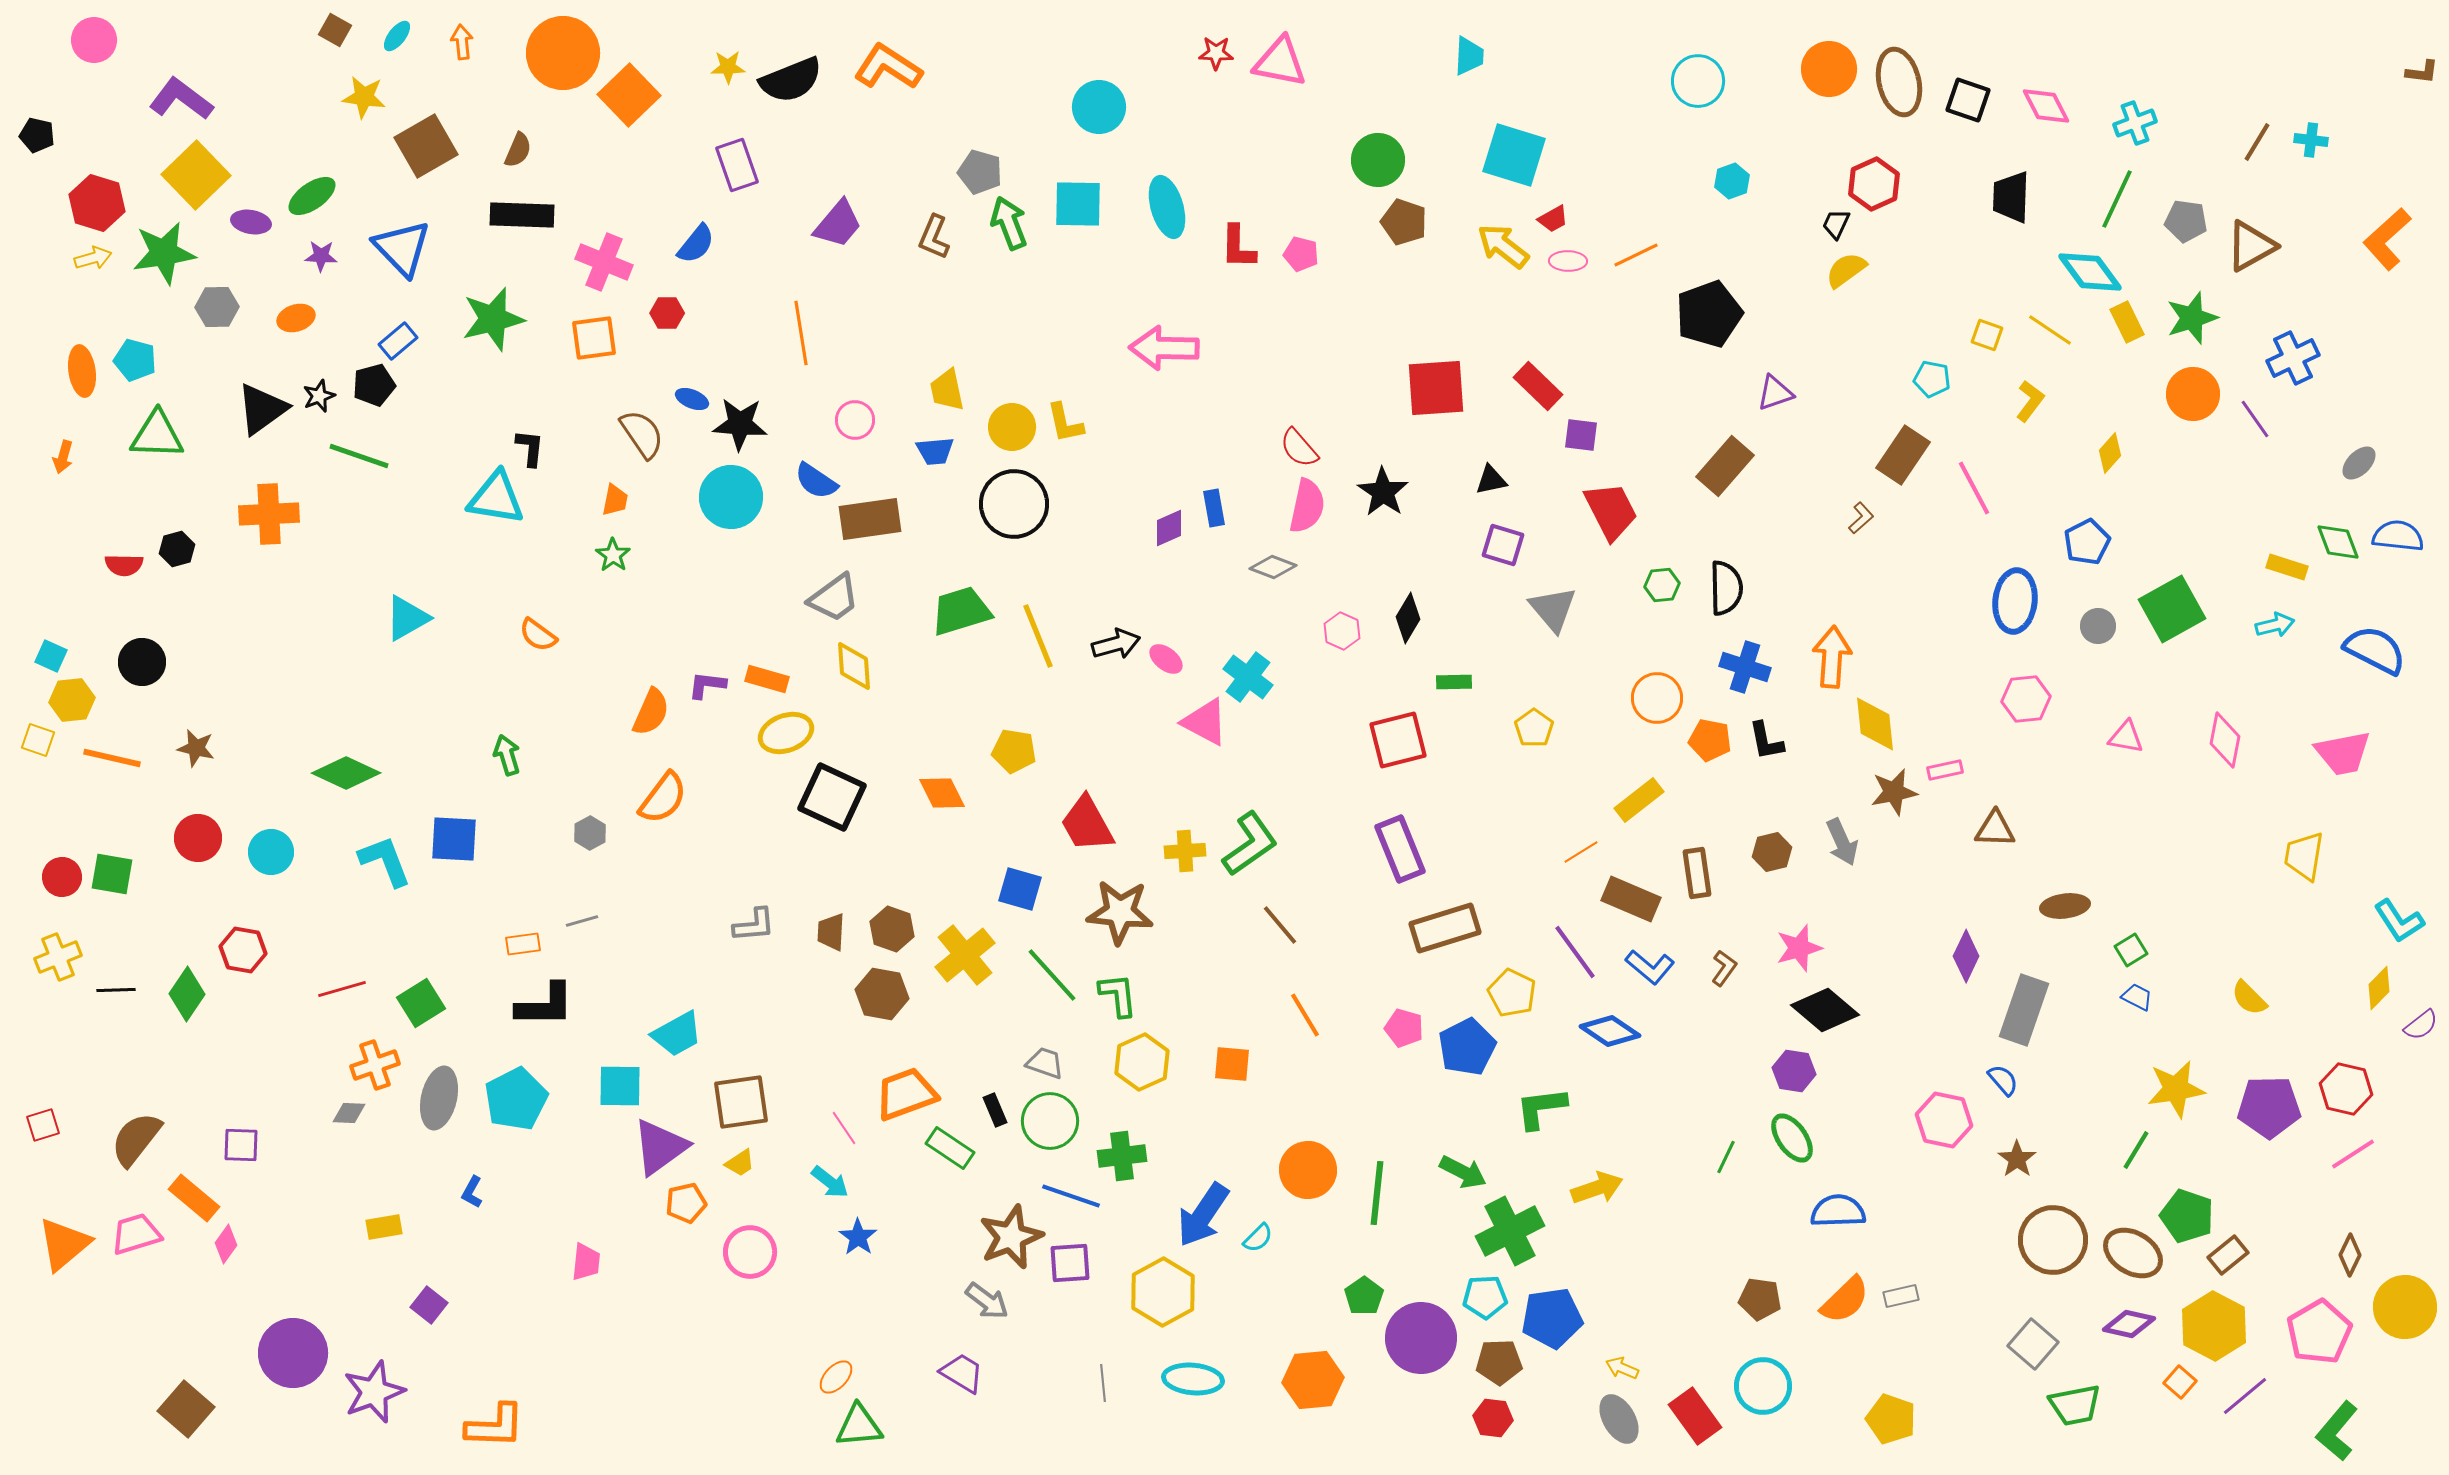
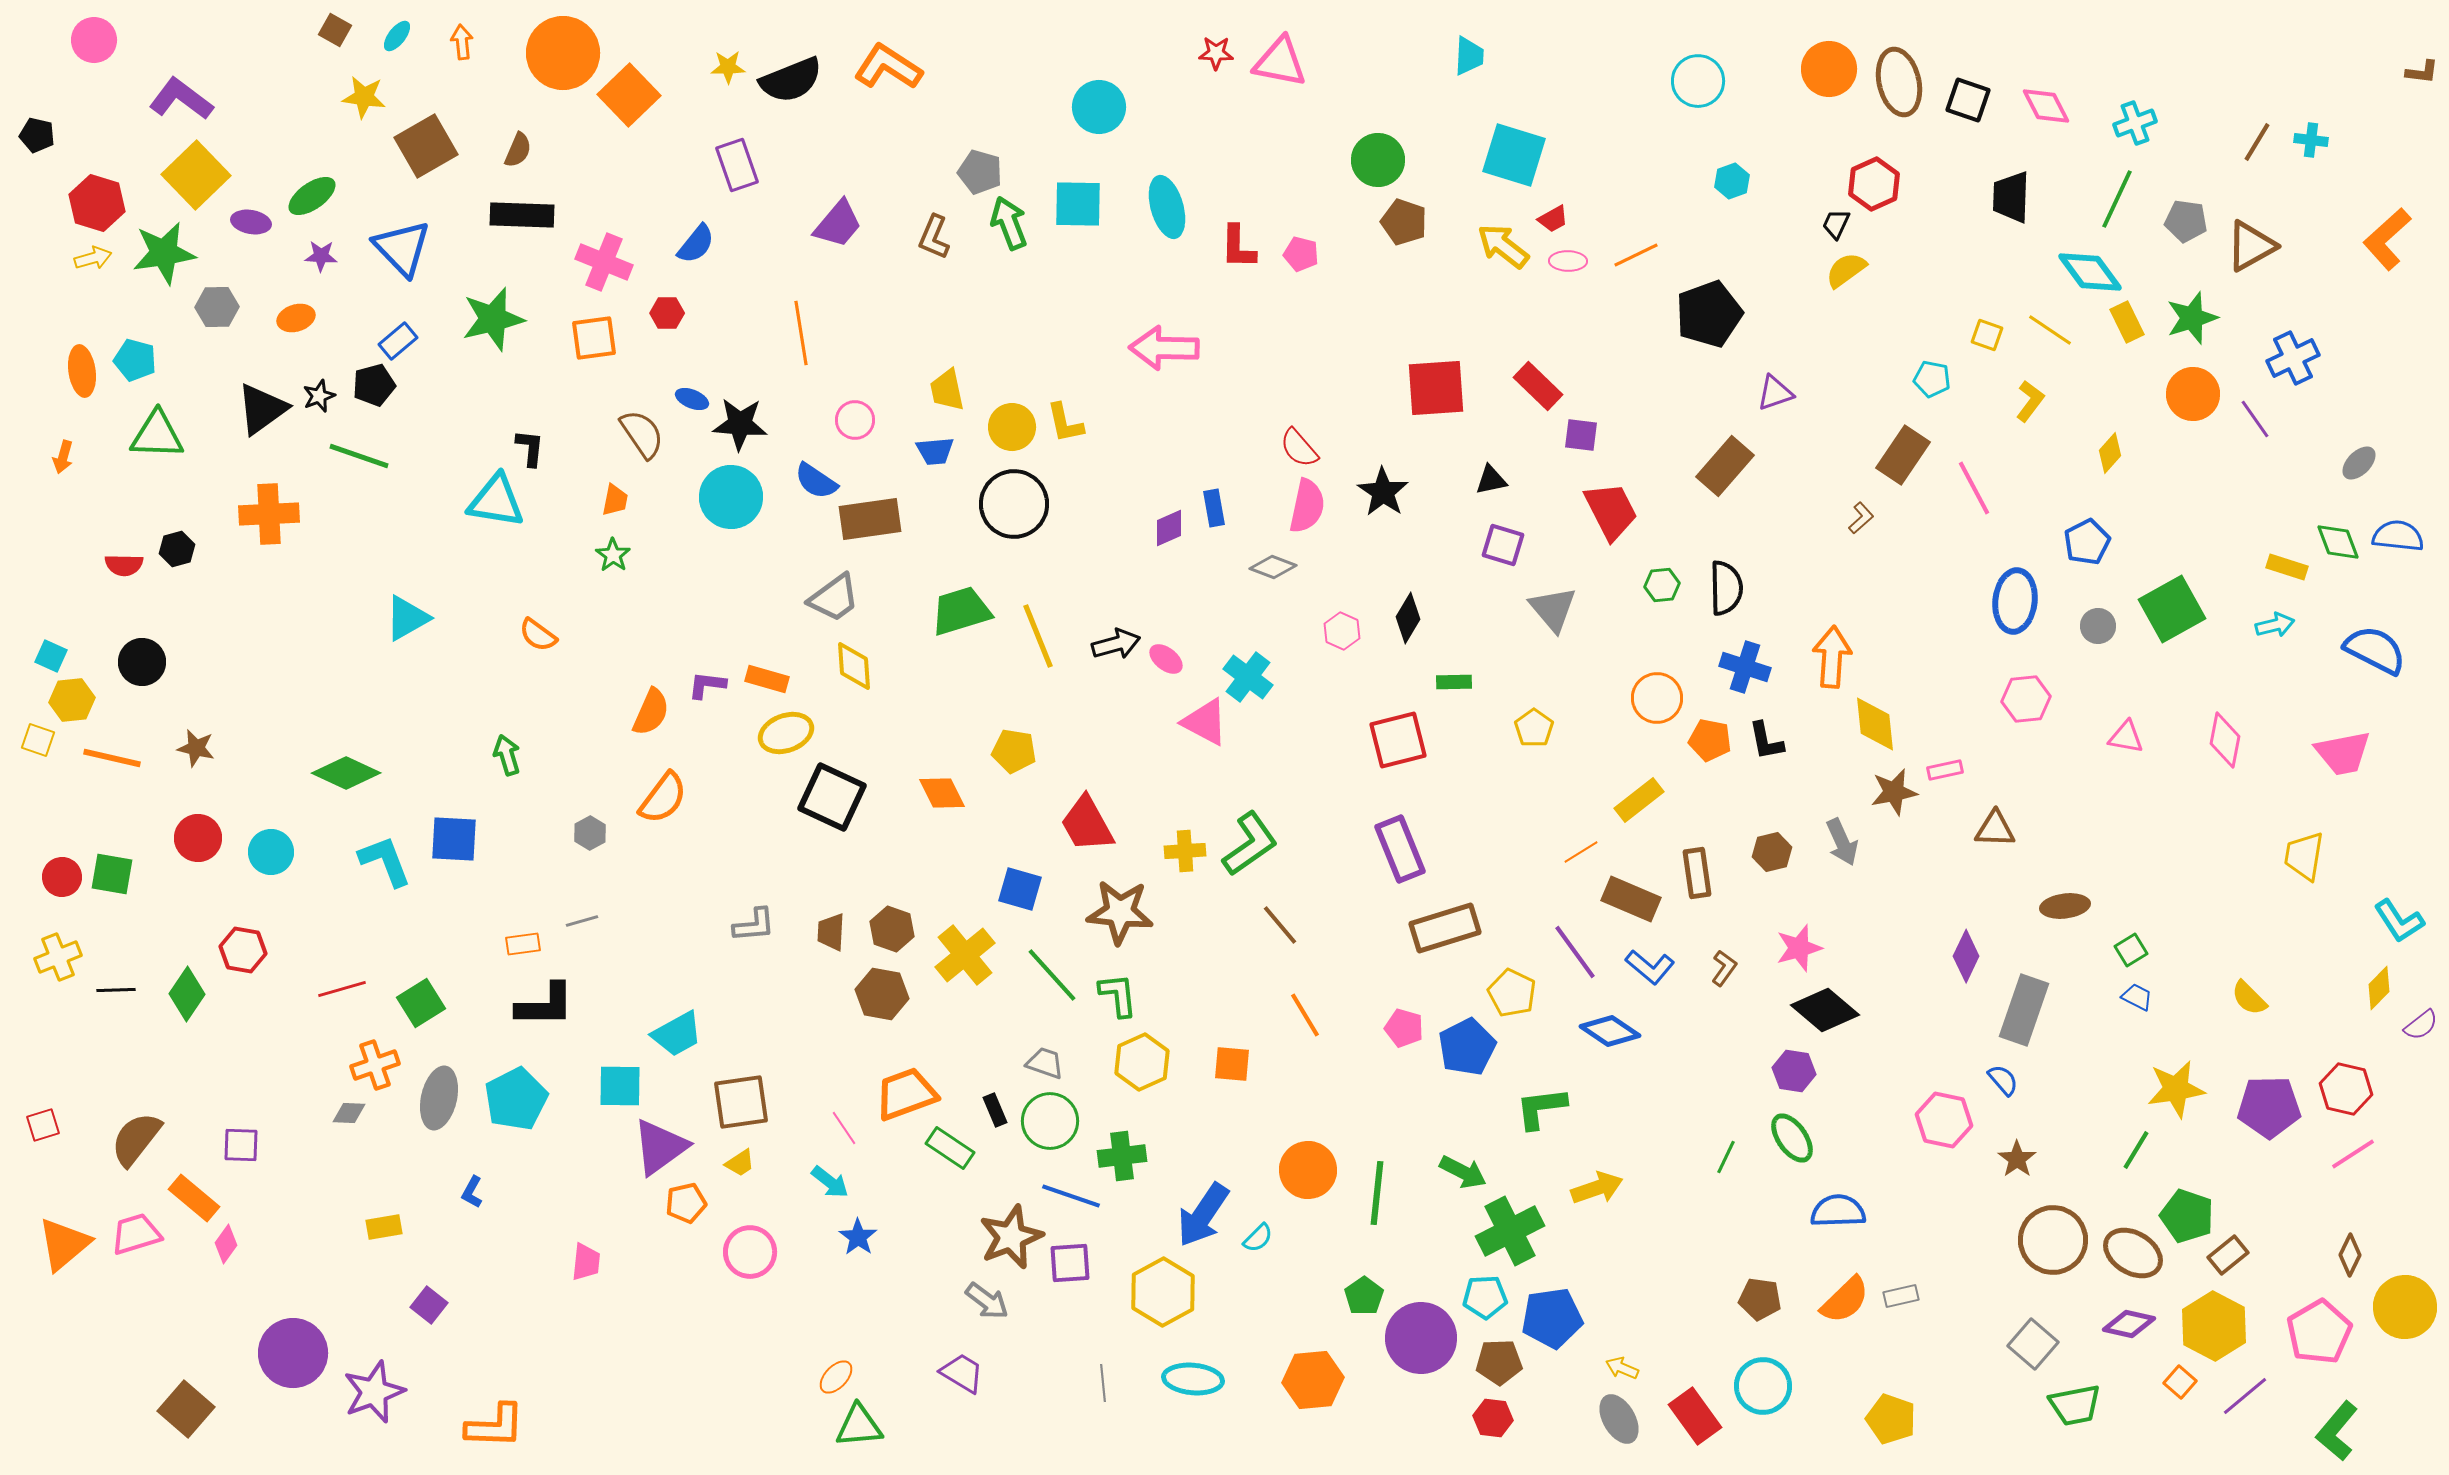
cyan triangle at (496, 498): moved 3 px down
